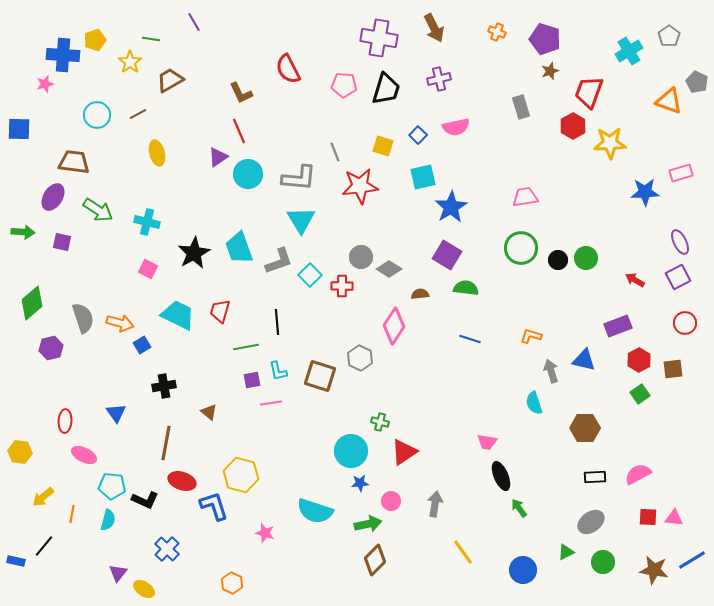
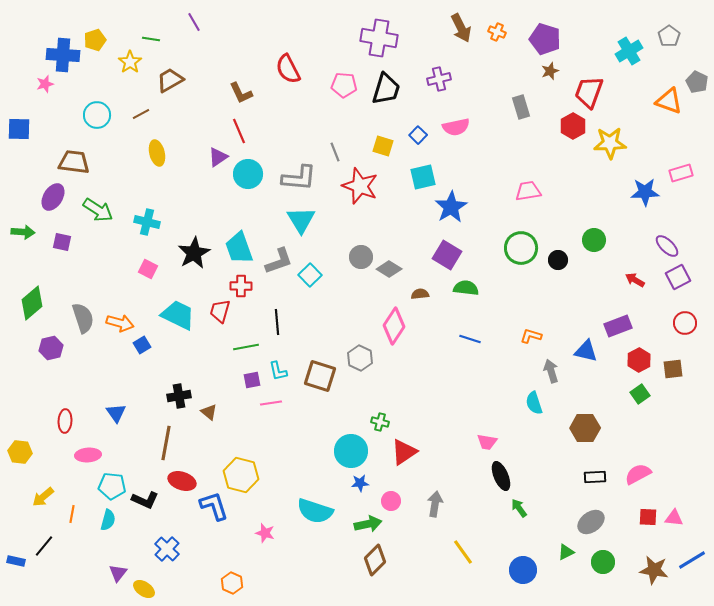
brown arrow at (434, 28): moved 27 px right
brown line at (138, 114): moved 3 px right
red star at (360, 186): rotated 27 degrees clockwise
pink trapezoid at (525, 197): moved 3 px right, 6 px up
purple ellipse at (680, 242): moved 13 px left, 4 px down; rotated 20 degrees counterclockwise
green circle at (586, 258): moved 8 px right, 18 px up
red cross at (342, 286): moved 101 px left
blue triangle at (584, 360): moved 2 px right, 9 px up
black cross at (164, 386): moved 15 px right, 10 px down
pink ellipse at (84, 455): moved 4 px right; rotated 30 degrees counterclockwise
